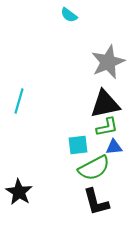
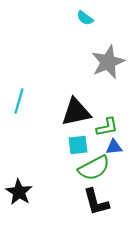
cyan semicircle: moved 16 px right, 3 px down
black triangle: moved 29 px left, 8 px down
